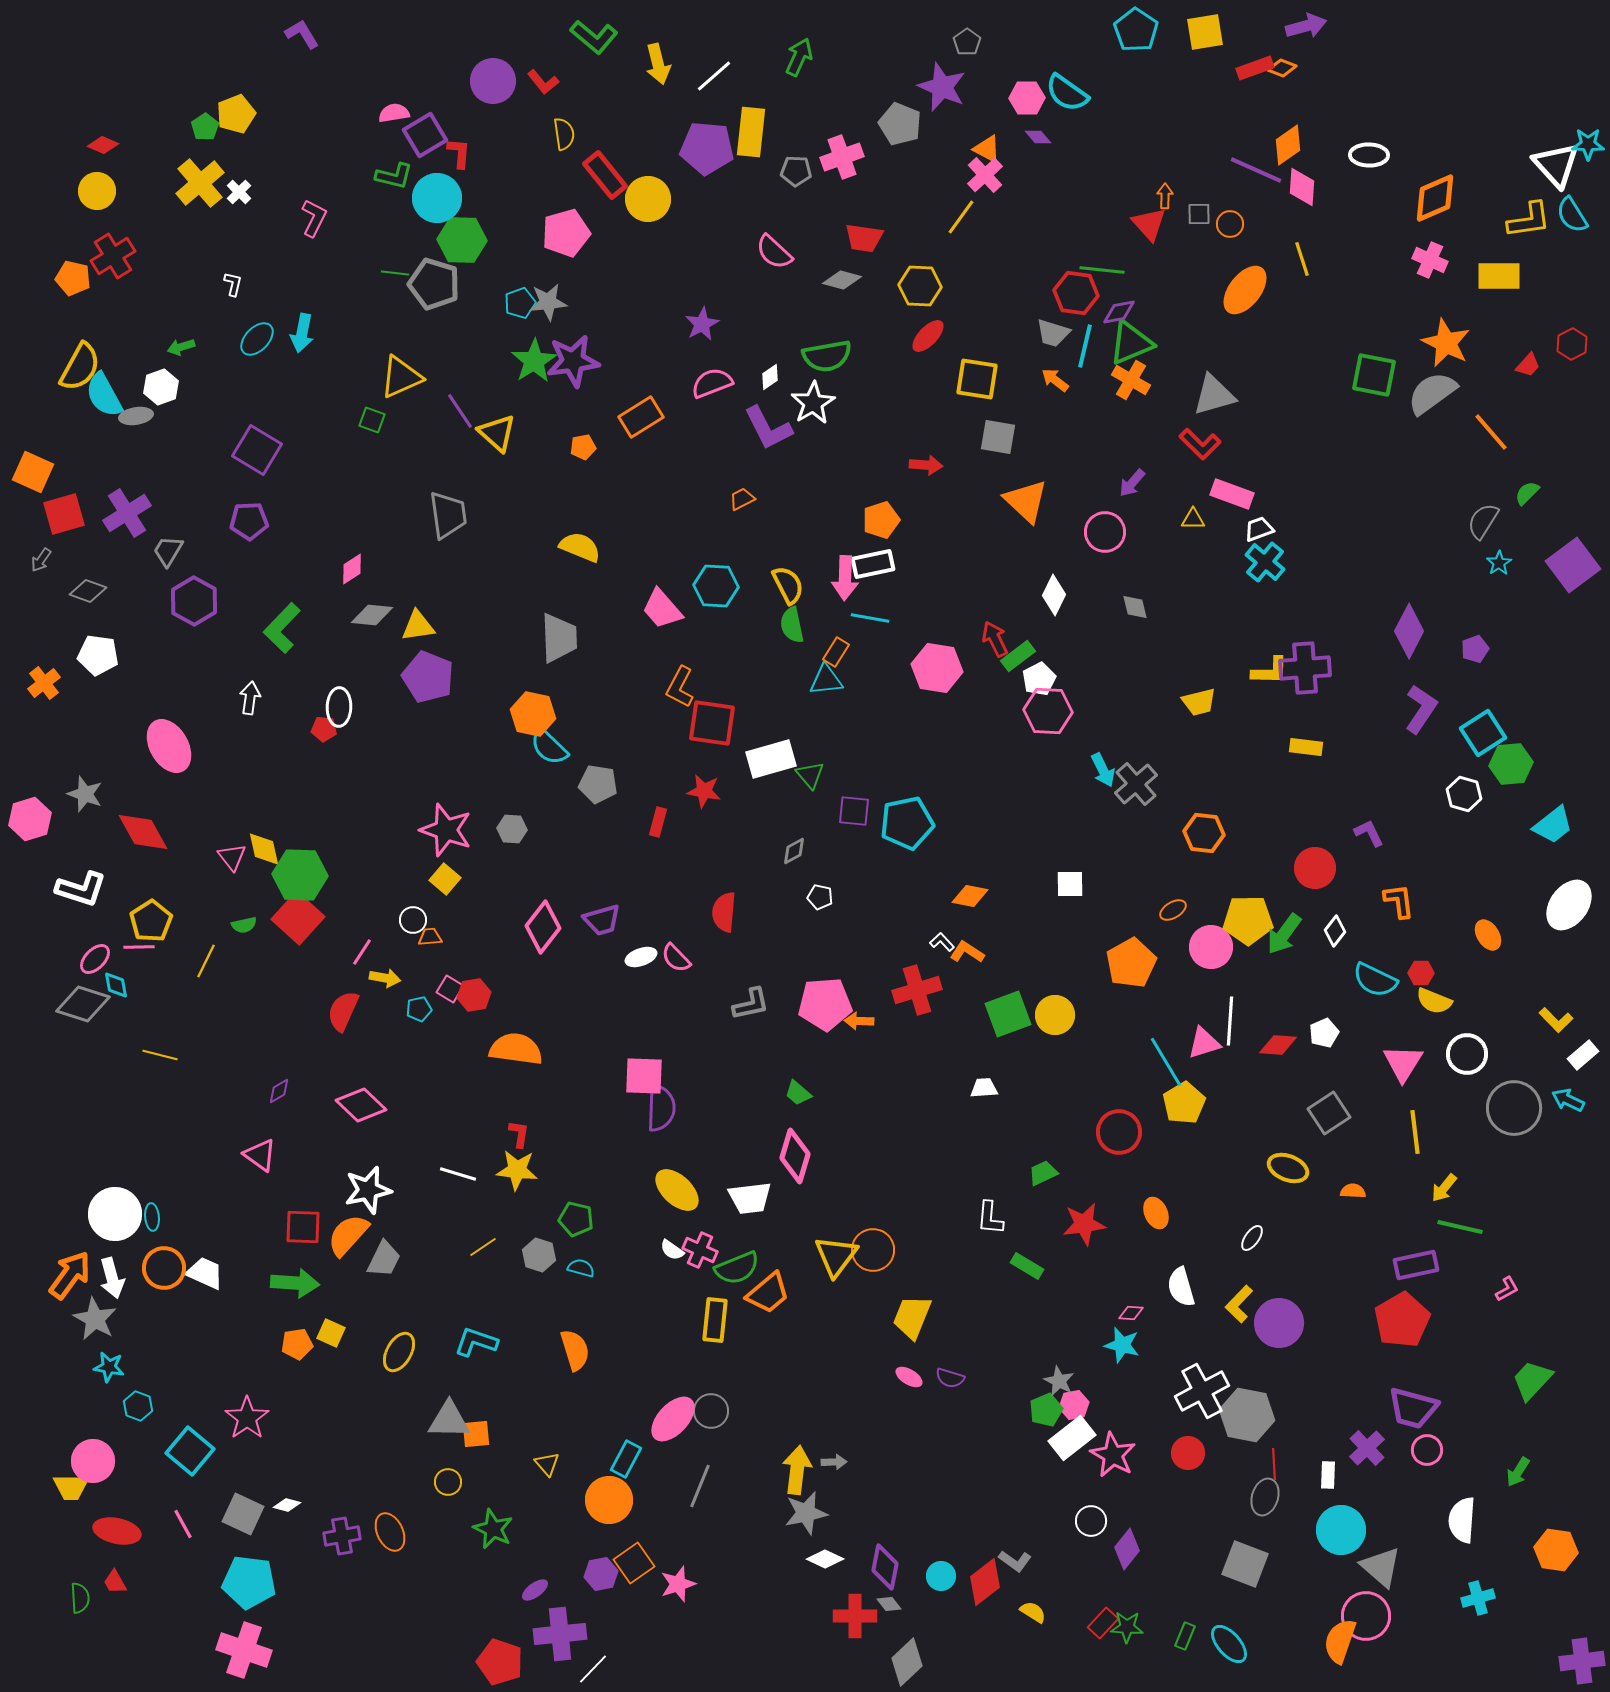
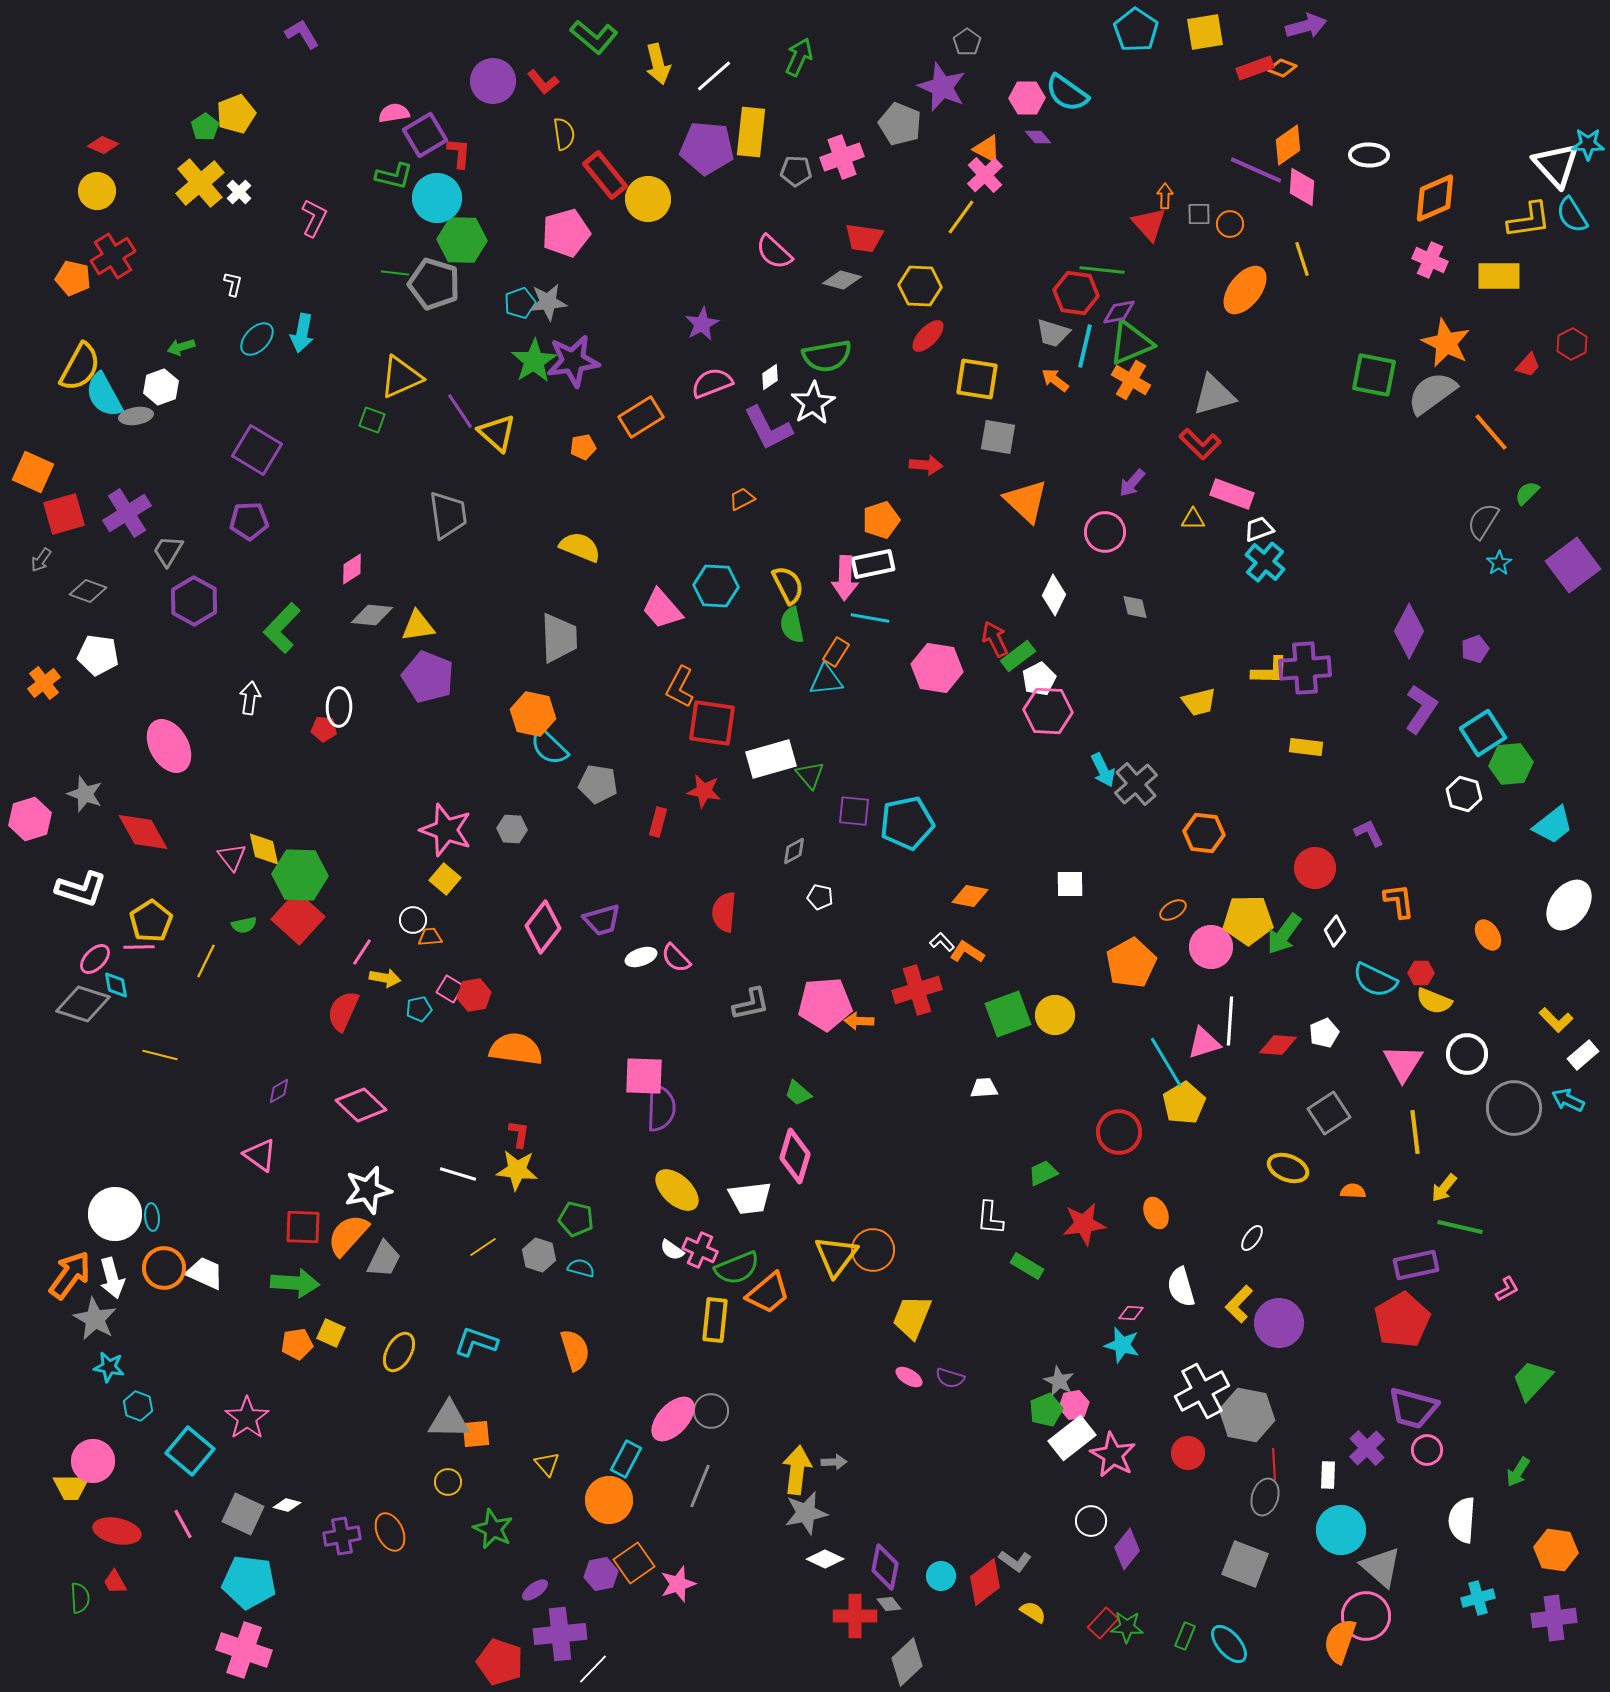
purple cross at (1582, 1661): moved 28 px left, 43 px up
